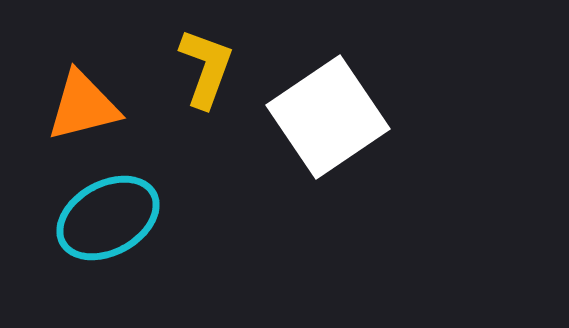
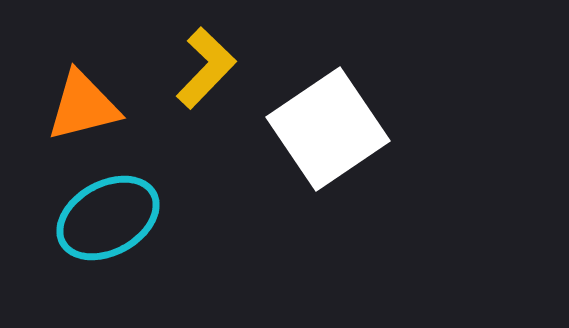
yellow L-shape: rotated 24 degrees clockwise
white square: moved 12 px down
